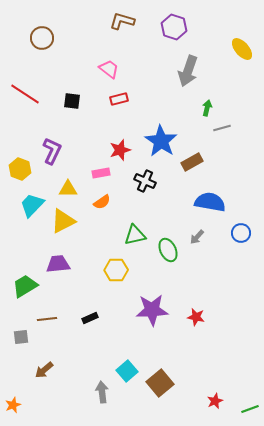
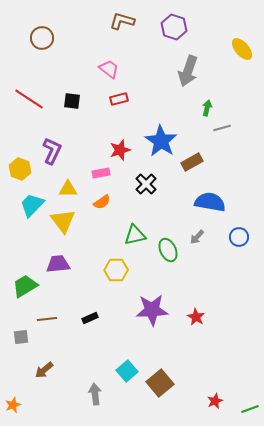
red line at (25, 94): moved 4 px right, 5 px down
black cross at (145, 181): moved 1 px right, 3 px down; rotated 20 degrees clockwise
yellow triangle at (63, 221): rotated 40 degrees counterclockwise
blue circle at (241, 233): moved 2 px left, 4 px down
red star at (196, 317): rotated 18 degrees clockwise
gray arrow at (102, 392): moved 7 px left, 2 px down
